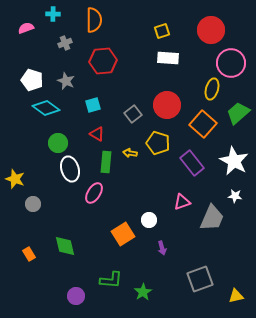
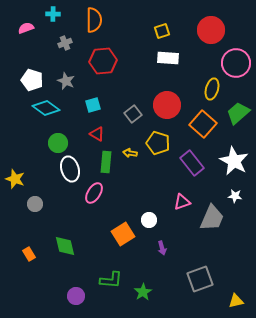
pink circle at (231, 63): moved 5 px right
gray circle at (33, 204): moved 2 px right
yellow triangle at (236, 296): moved 5 px down
